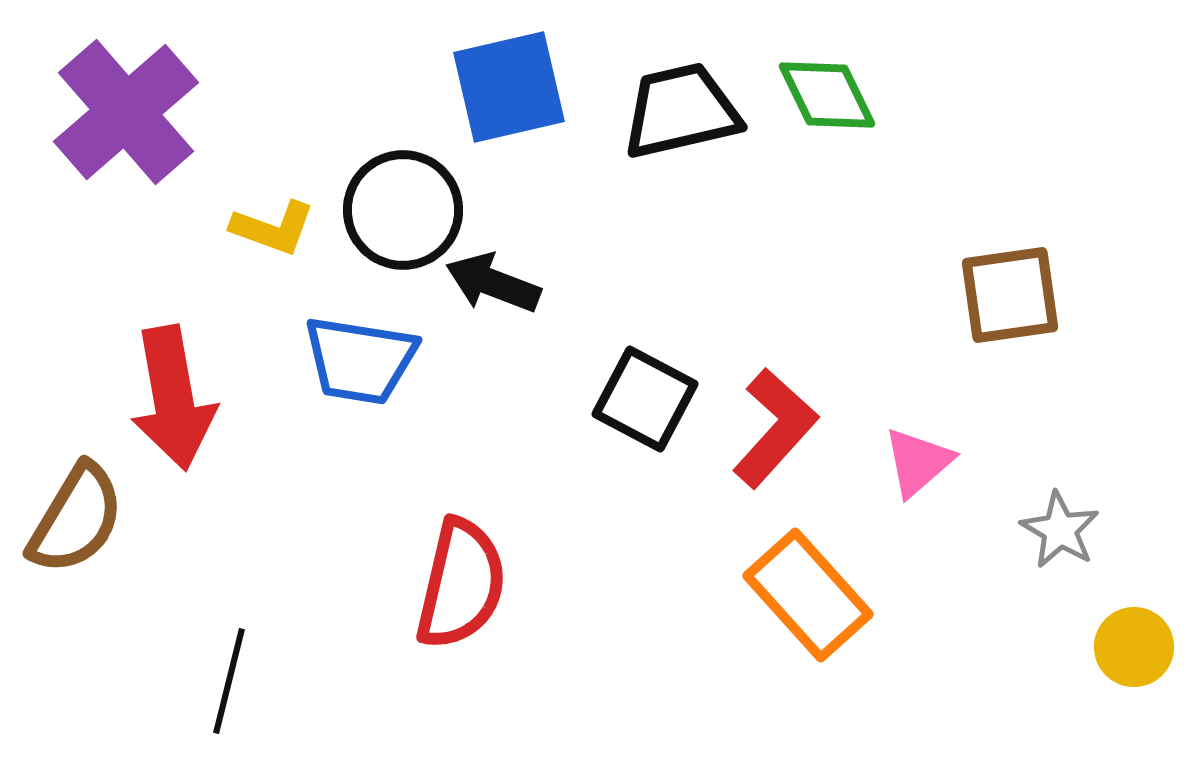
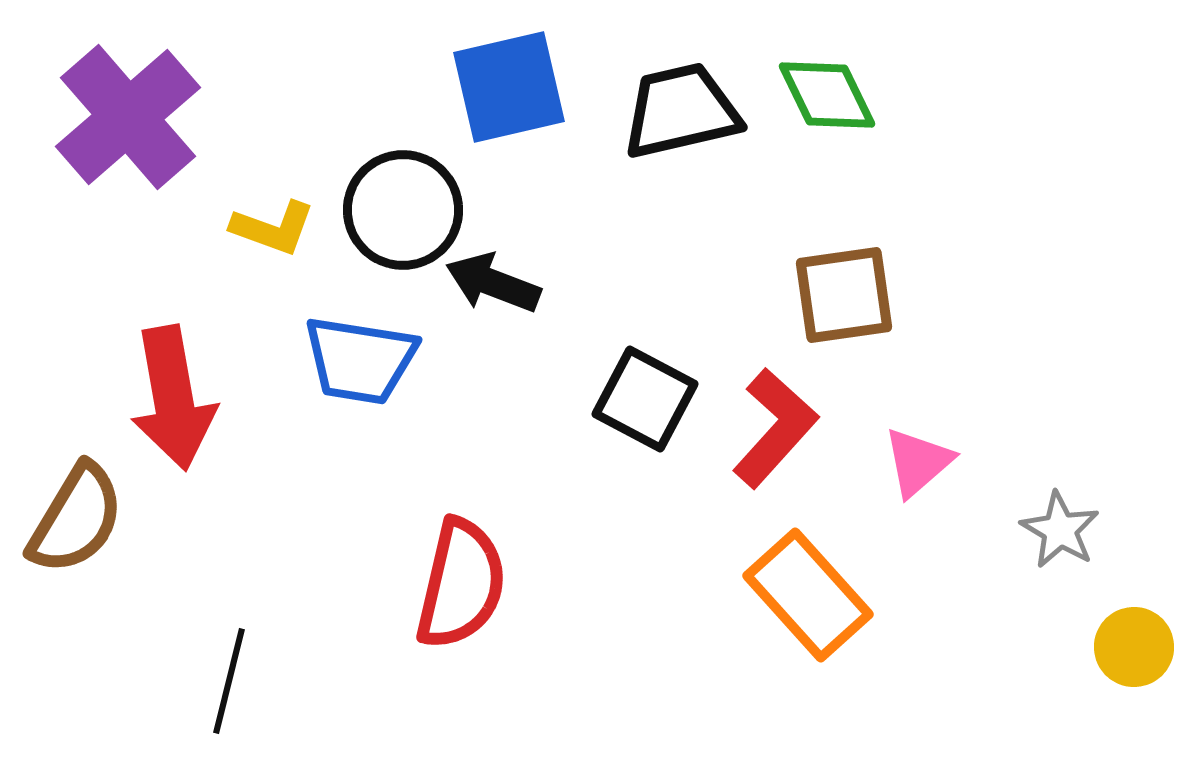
purple cross: moved 2 px right, 5 px down
brown square: moved 166 px left
